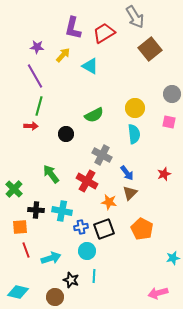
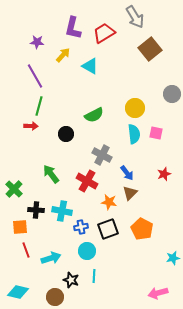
purple star: moved 5 px up
pink square: moved 13 px left, 11 px down
black square: moved 4 px right
